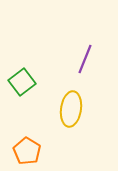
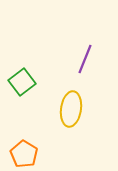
orange pentagon: moved 3 px left, 3 px down
